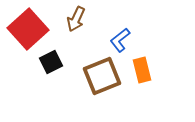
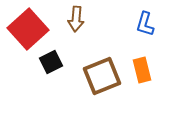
brown arrow: rotated 20 degrees counterclockwise
blue L-shape: moved 25 px right, 16 px up; rotated 35 degrees counterclockwise
